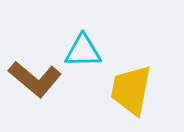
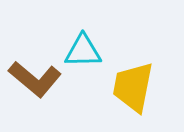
yellow trapezoid: moved 2 px right, 3 px up
